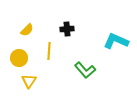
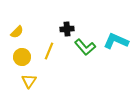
yellow semicircle: moved 10 px left, 2 px down
yellow line: rotated 18 degrees clockwise
yellow circle: moved 3 px right, 1 px up
green L-shape: moved 23 px up
